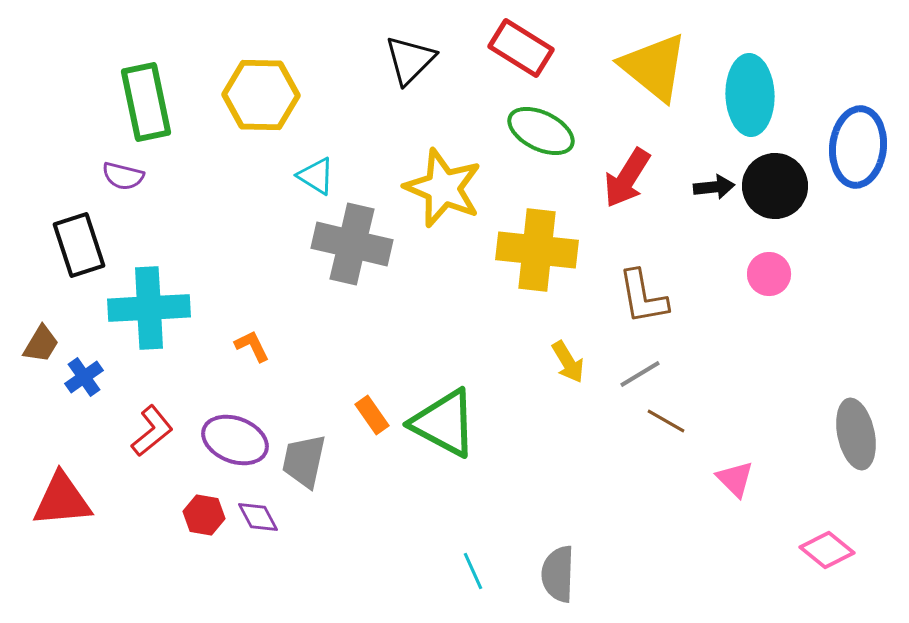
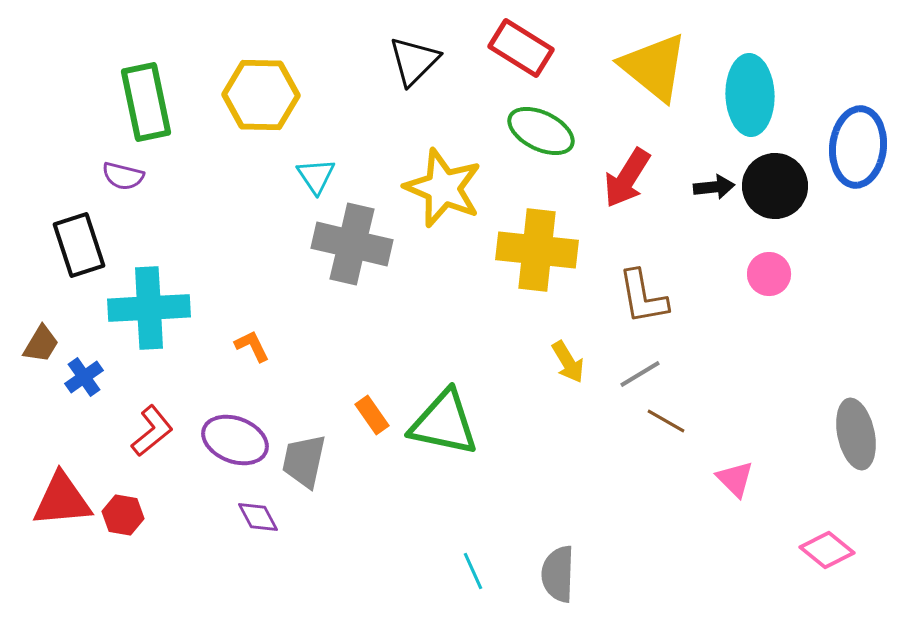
black triangle: moved 4 px right, 1 px down
cyan triangle: rotated 24 degrees clockwise
green triangle: rotated 16 degrees counterclockwise
red hexagon: moved 81 px left
